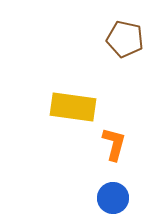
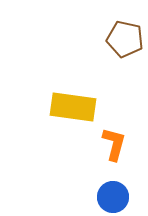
blue circle: moved 1 px up
